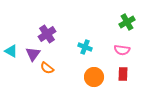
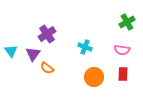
cyan triangle: rotated 24 degrees clockwise
